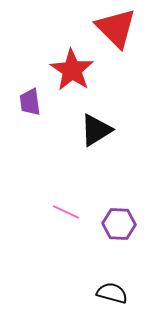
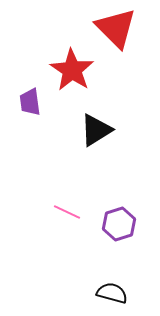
pink line: moved 1 px right
purple hexagon: rotated 20 degrees counterclockwise
